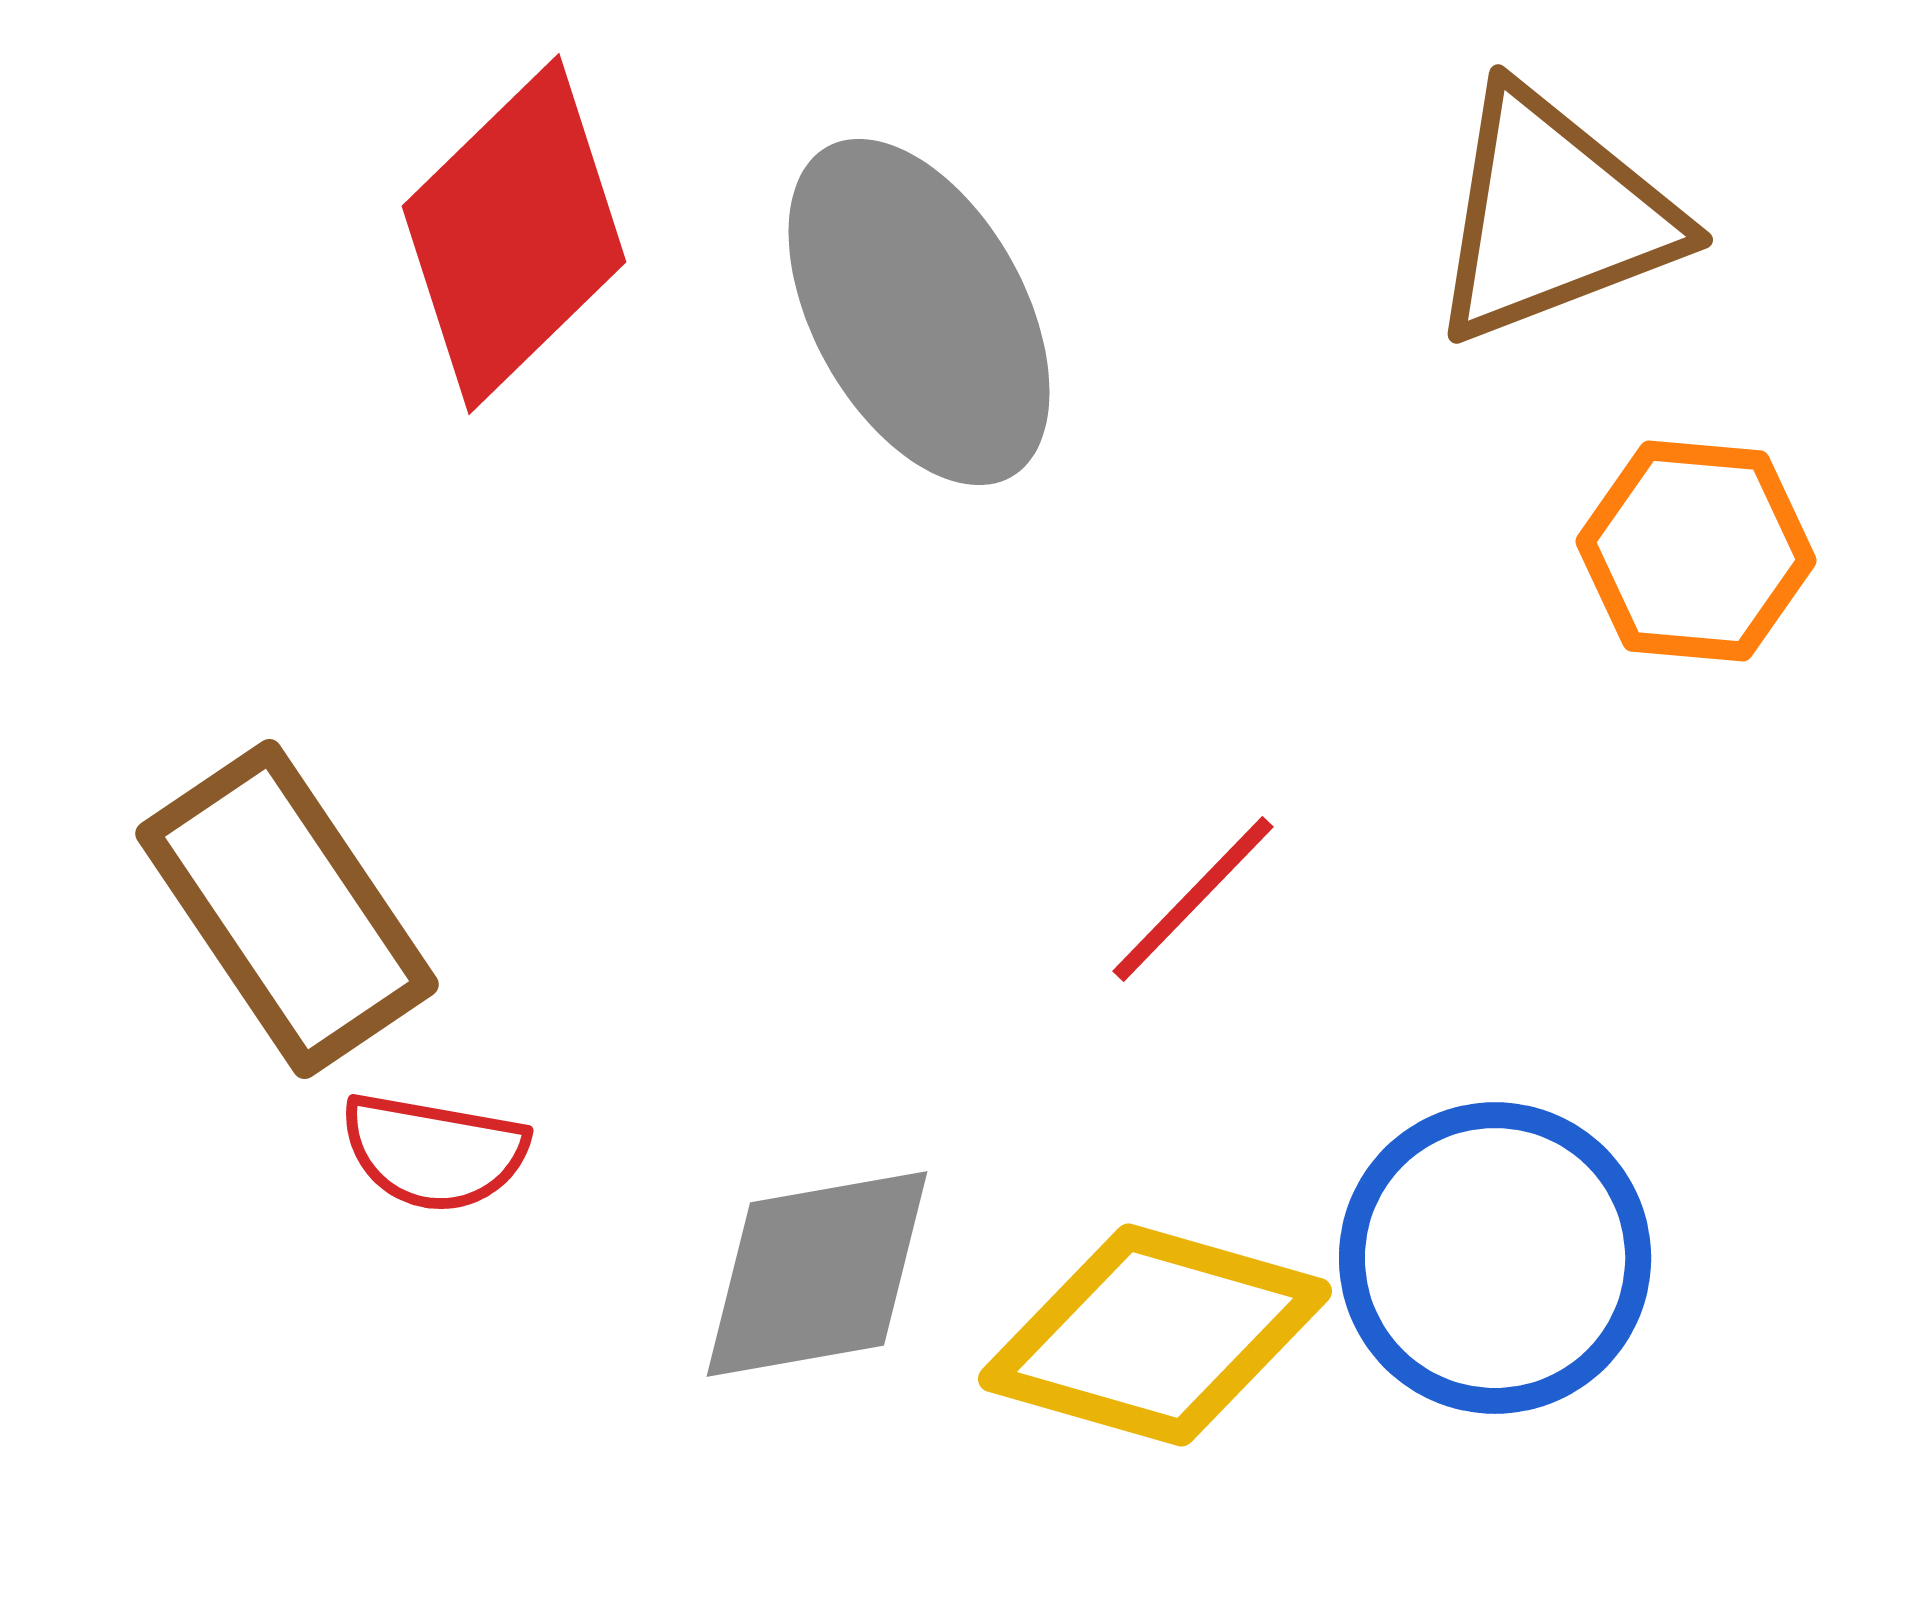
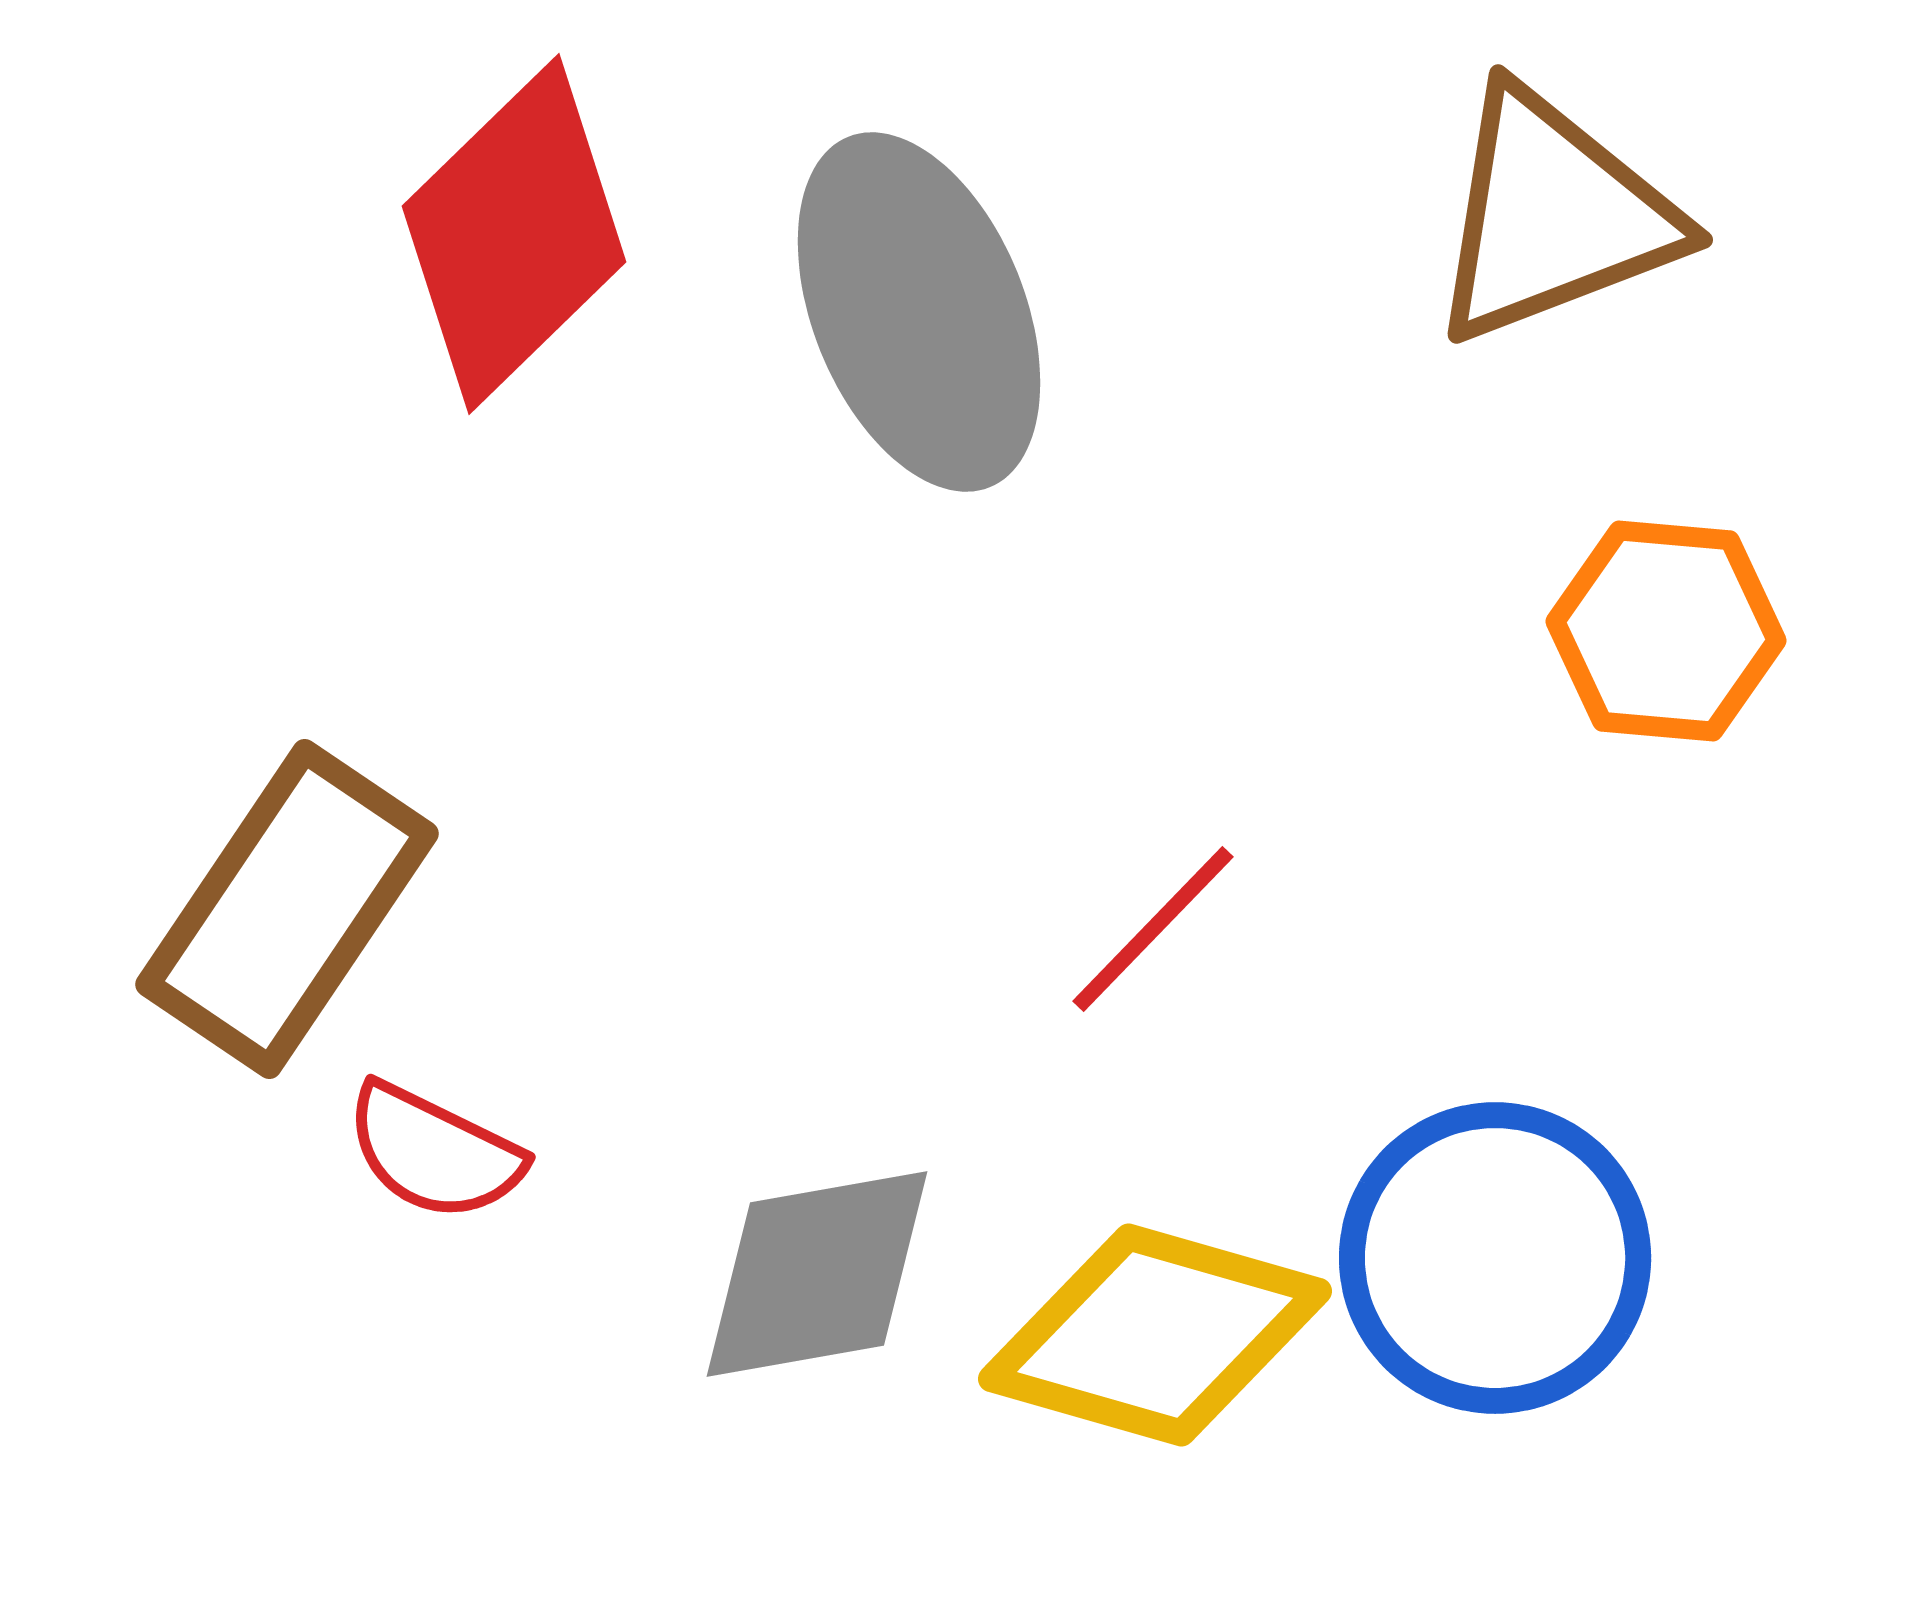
gray ellipse: rotated 7 degrees clockwise
orange hexagon: moved 30 px left, 80 px down
red line: moved 40 px left, 30 px down
brown rectangle: rotated 68 degrees clockwise
red semicircle: rotated 16 degrees clockwise
